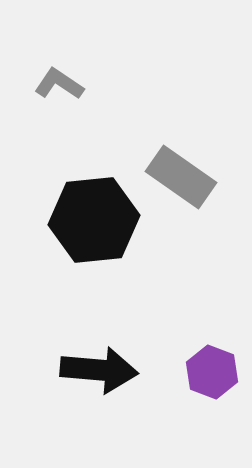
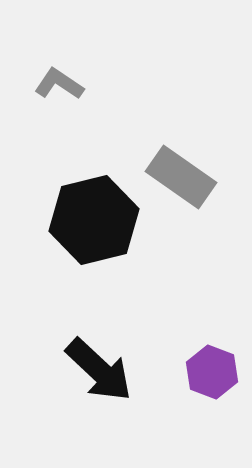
black hexagon: rotated 8 degrees counterclockwise
black arrow: rotated 38 degrees clockwise
